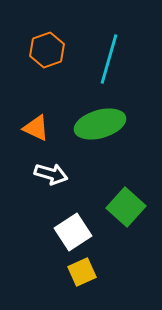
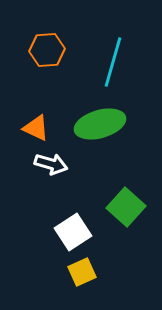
orange hexagon: rotated 16 degrees clockwise
cyan line: moved 4 px right, 3 px down
white arrow: moved 10 px up
